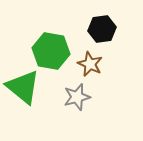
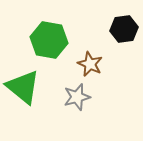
black hexagon: moved 22 px right
green hexagon: moved 2 px left, 11 px up
